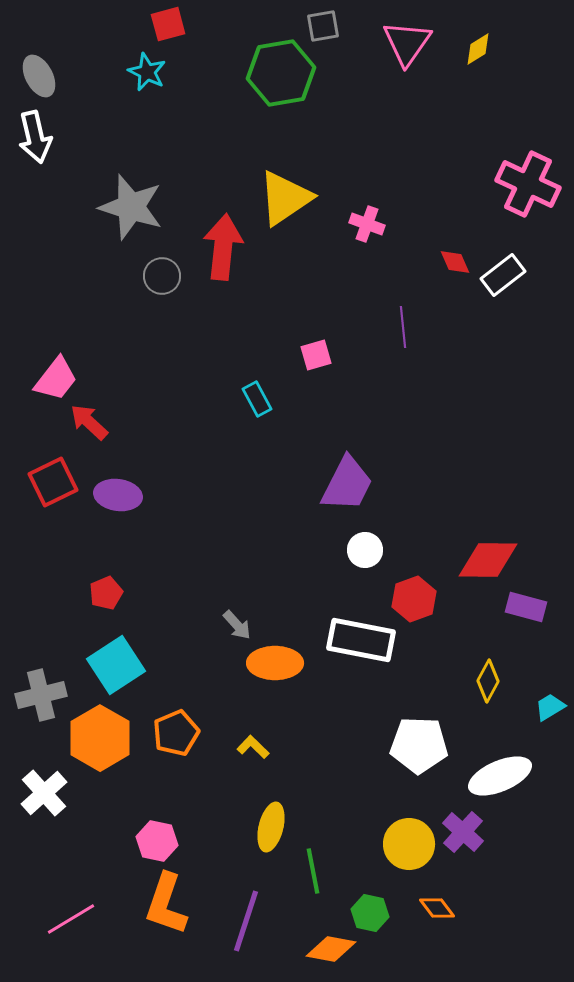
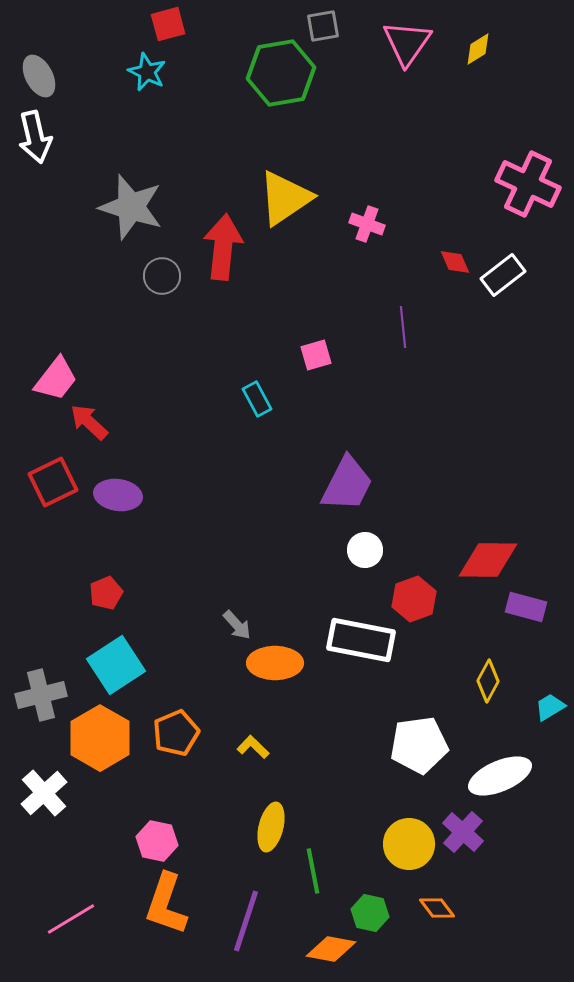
white pentagon at (419, 745): rotated 10 degrees counterclockwise
